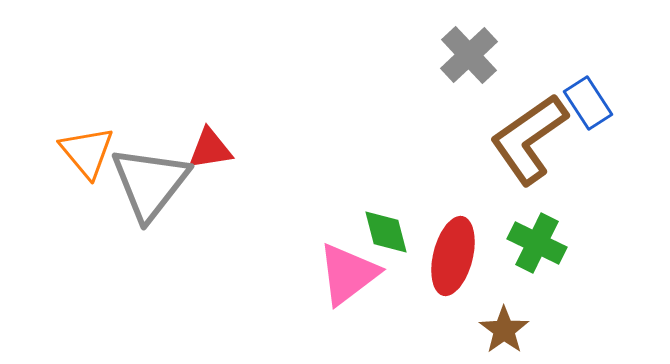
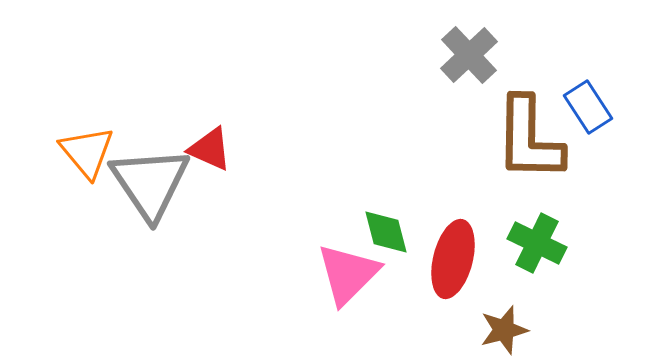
blue rectangle: moved 4 px down
brown L-shape: rotated 54 degrees counterclockwise
red triangle: rotated 33 degrees clockwise
gray triangle: rotated 12 degrees counterclockwise
red ellipse: moved 3 px down
pink triangle: rotated 8 degrees counterclockwise
brown star: rotated 21 degrees clockwise
